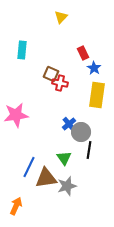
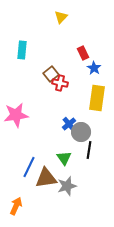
brown square: rotated 28 degrees clockwise
yellow rectangle: moved 3 px down
